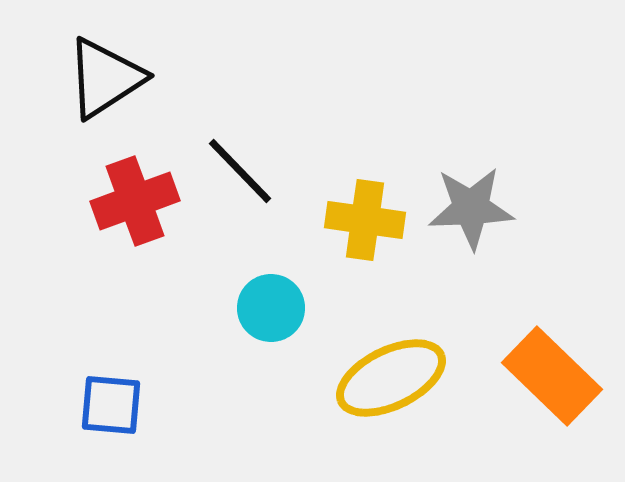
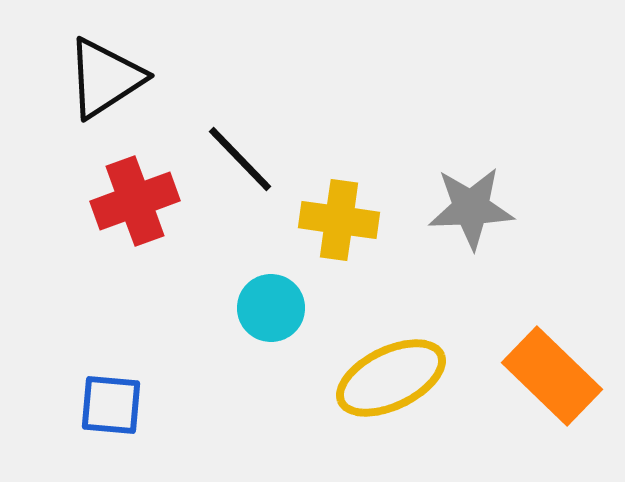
black line: moved 12 px up
yellow cross: moved 26 px left
